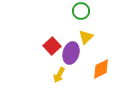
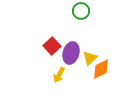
yellow triangle: moved 4 px right, 21 px down
